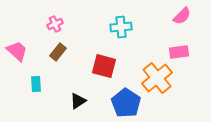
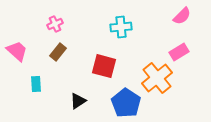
pink rectangle: rotated 24 degrees counterclockwise
